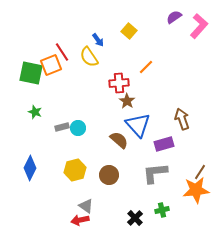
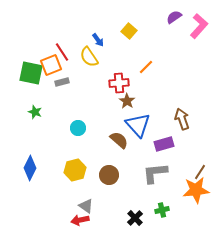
gray rectangle: moved 45 px up
